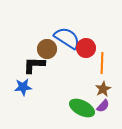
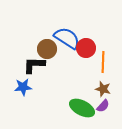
orange line: moved 1 px right, 1 px up
brown star: rotated 28 degrees counterclockwise
